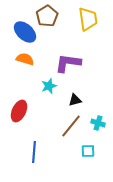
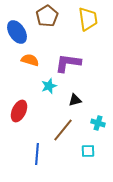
blue ellipse: moved 8 px left; rotated 15 degrees clockwise
orange semicircle: moved 5 px right, 1 px down
brown line: moved 8 px left, 4 px down
blue line: moved 3 px right, 2 px down
